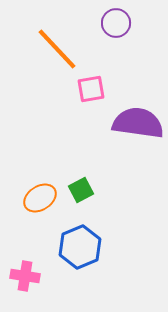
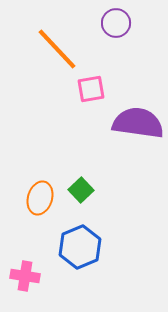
green square: rotated 15 degrees counterclockwise
orange ellipse: rotated 40 degrees counterclockwise
